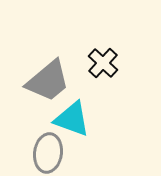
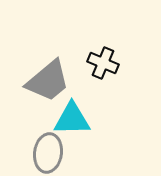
black cross: rotated 20 degrees counterclockwise
cyan triangle: rotated 21 degrees counterclockwise
